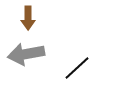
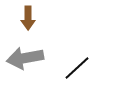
gray arrow: moved 1 px left, 4 px down
